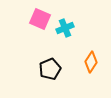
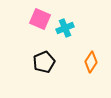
black pentagon: moved 6 px left, 7 px up
